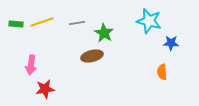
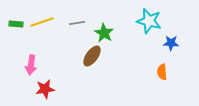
brown ellipse: rotated 40 degrees counterclockwise
